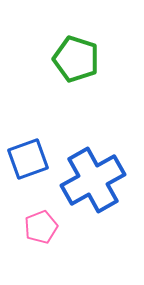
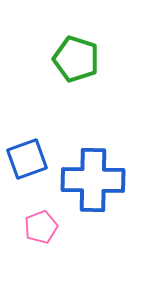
blue square: moved 1 px left
blue cross: rotated 30 degrees clockwise
